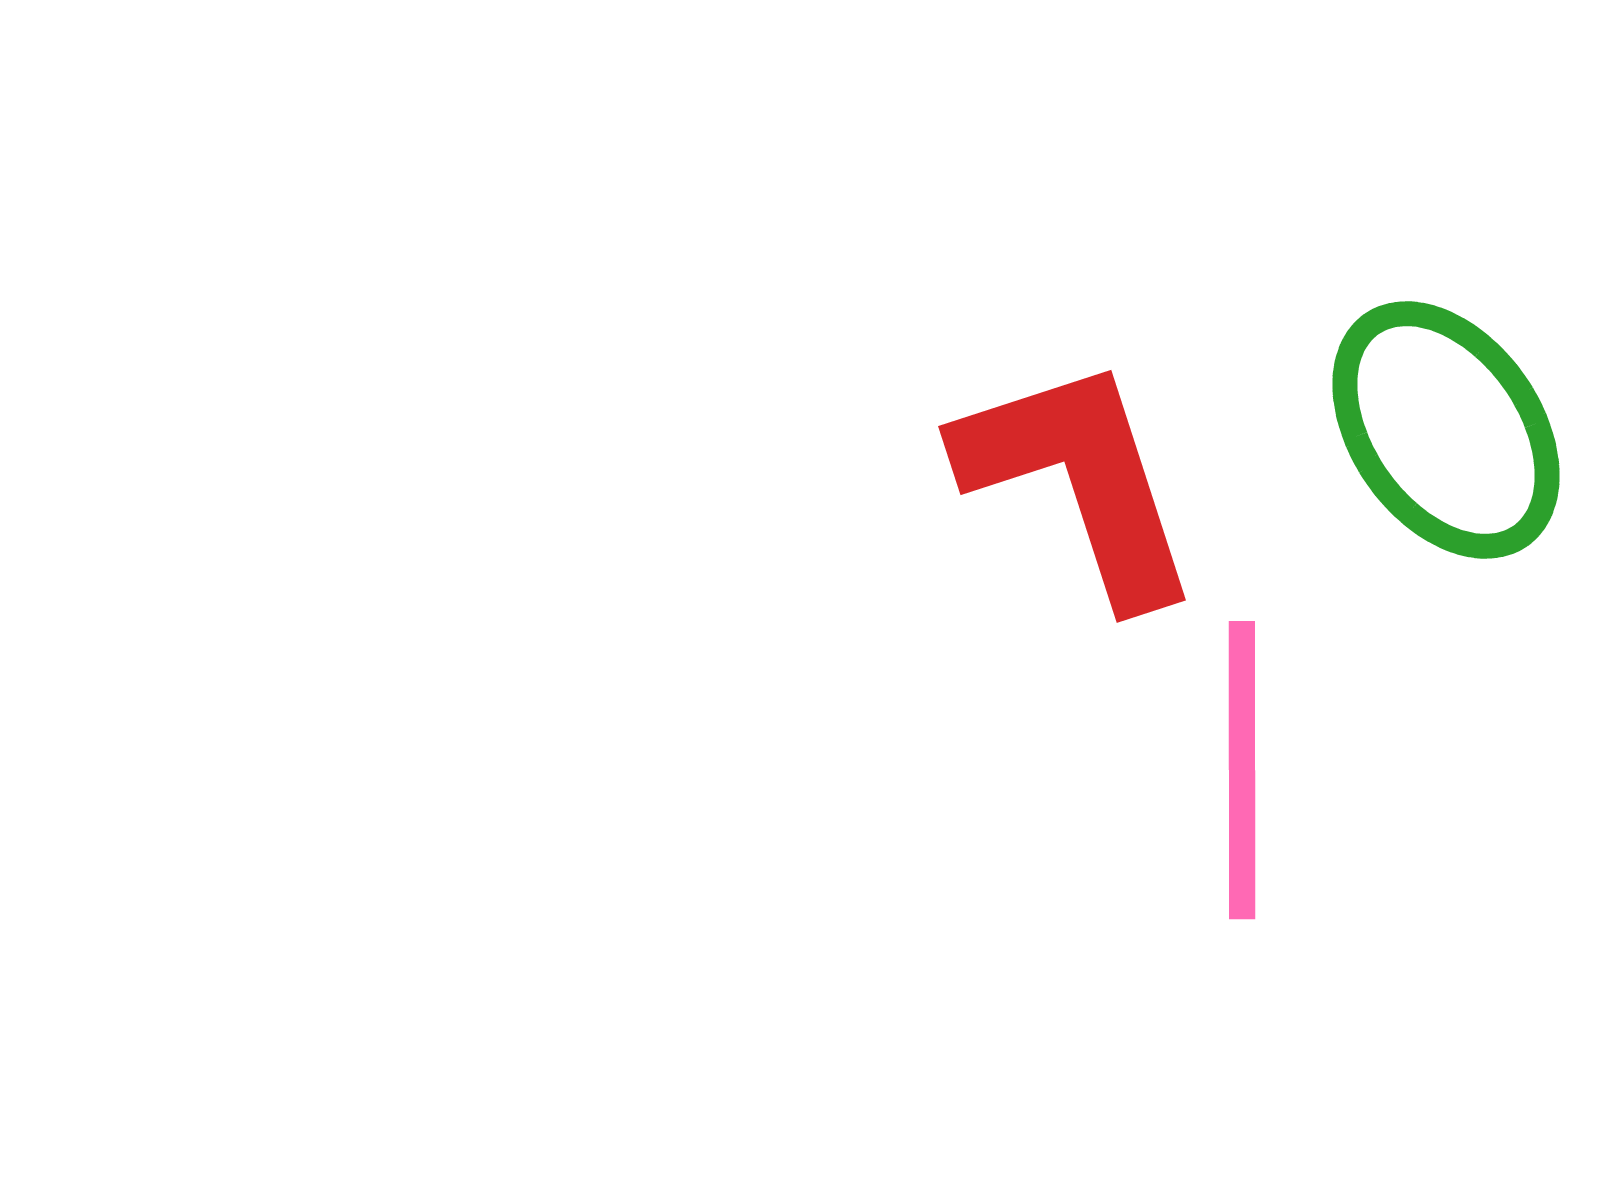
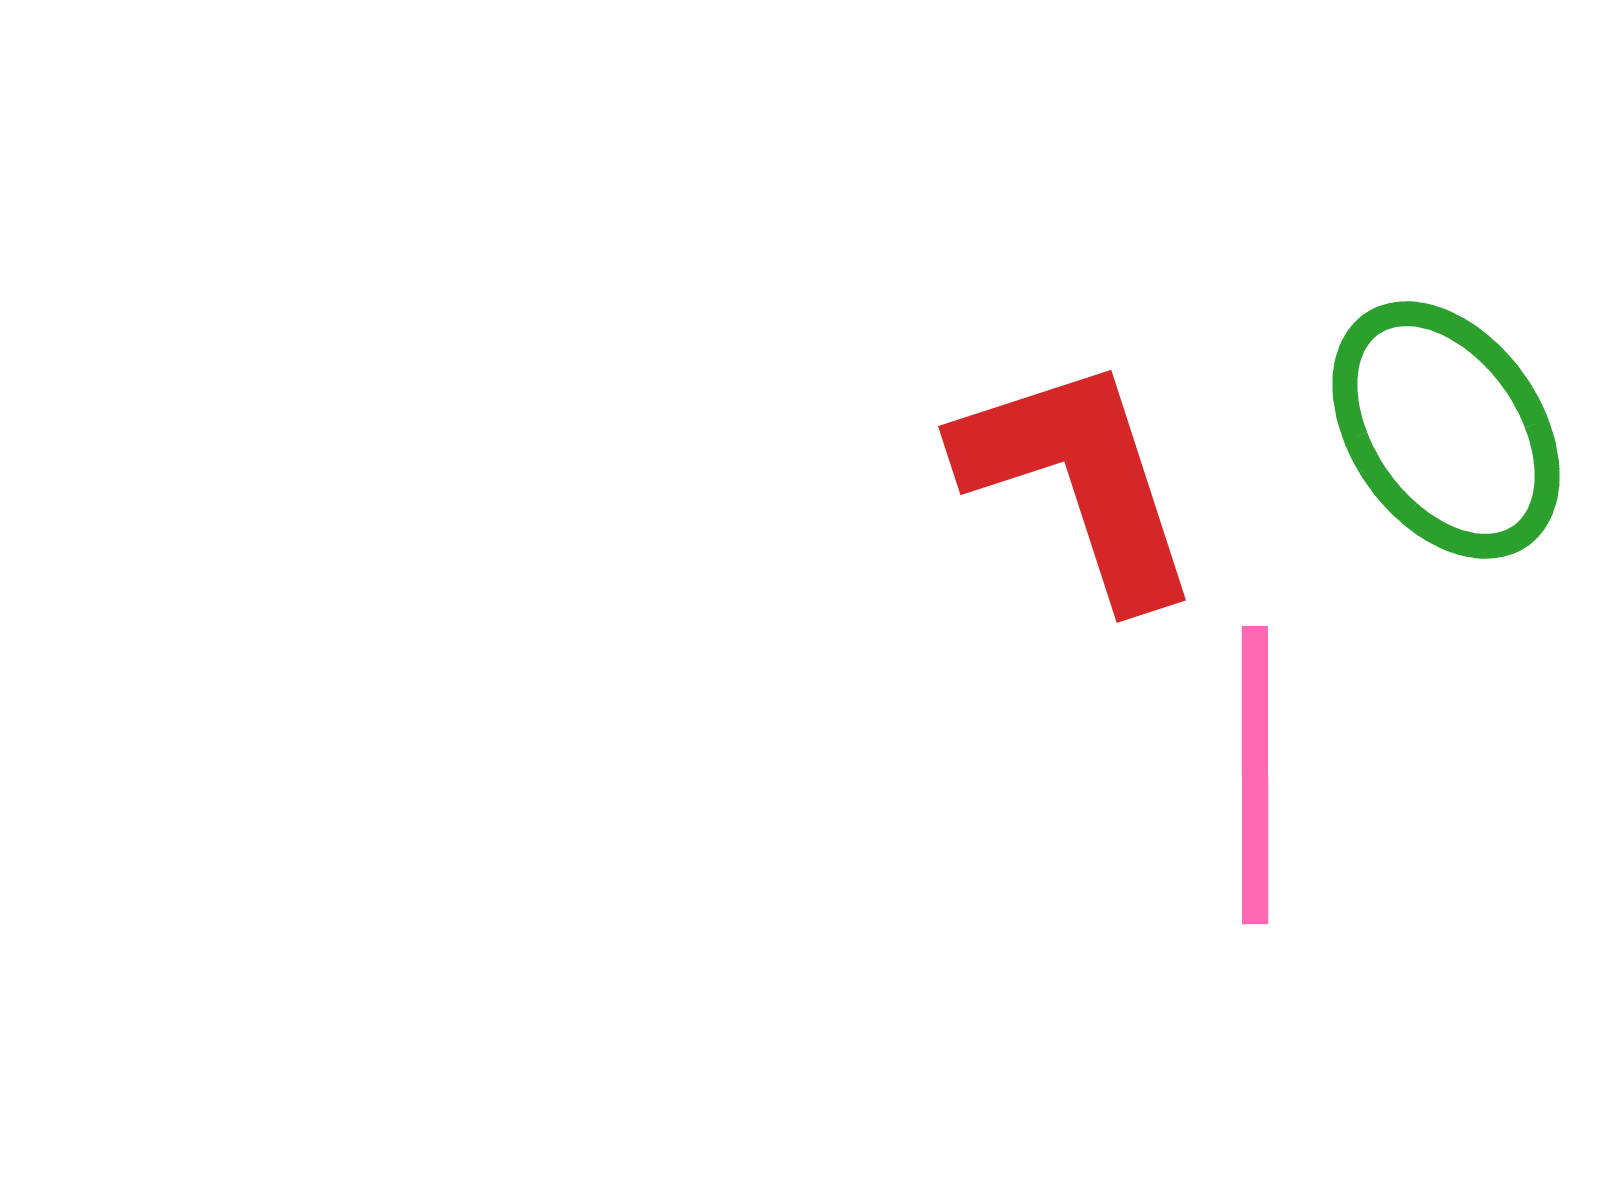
pink line: moved 13 px right, 5 px down
